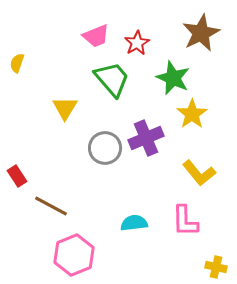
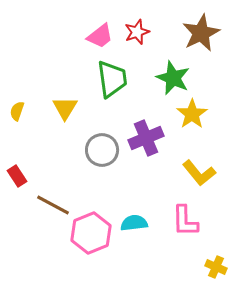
pink trapezoid: moved 4 px right; rotated 16 degrees counterclockwise
red star: moved 11 px up; rotated 10 degrees clockwise
yellow semicircle: moved 48 px down
green trapezoid: rotated 33 degrees clockwise
gray circle: moved 3 px left, 2 px down
brown line: moved 2 px right, 1 px up
pink hexagon: moved 17 px right, 22 px up
yellow cross: rotated 10 degrees clockwise
